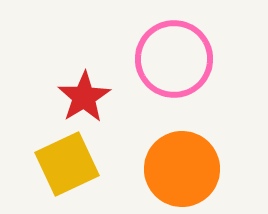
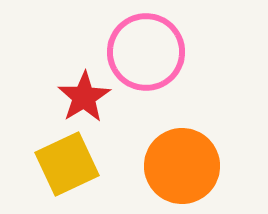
pink circle: moved 28 px left, 7 px up
orange circle: moved 3 px up
